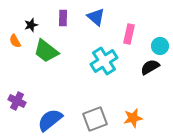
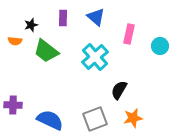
orange semicircle: rotated 56 degrees counterclockwise
cyan cross: moved 9 px left, 4 px up; rotated 8 degrees counterclockwise
black semicircle: moved 31 px left, 23 px down; rotated 30 degrees counterclockwise
purple cross: moved 4 px left, 4 px down; rotated 24 degrees counterclockwise
blue semicircle: rotated 64 degrees clockwise
